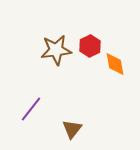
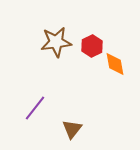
red hexagon: moved 2 px right
brown star: moved 8 px up
purple line: moved 4 px right, 1 px up
